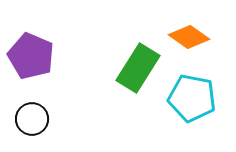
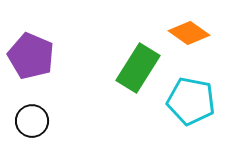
orange diamond: moved 4 px up
cyan pentagon: moved 1 px left, 3 px down
black circle: moved 2 px down
